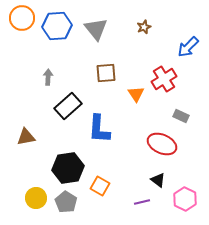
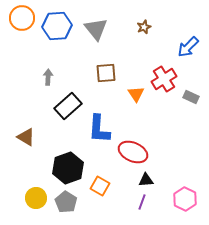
gray rectangle: moved 10 px right, 19 px up
brown triangle: rotated 42 degrees clockwise
red ellipse: moved 29 px left, 8 px down
black hexagon: rotated 12 degrees counterclockwise
black triangle: moved 12 px left; rotated 42 degrees counterclockwise
purple line: rotated 56 degrees counterclockwise
